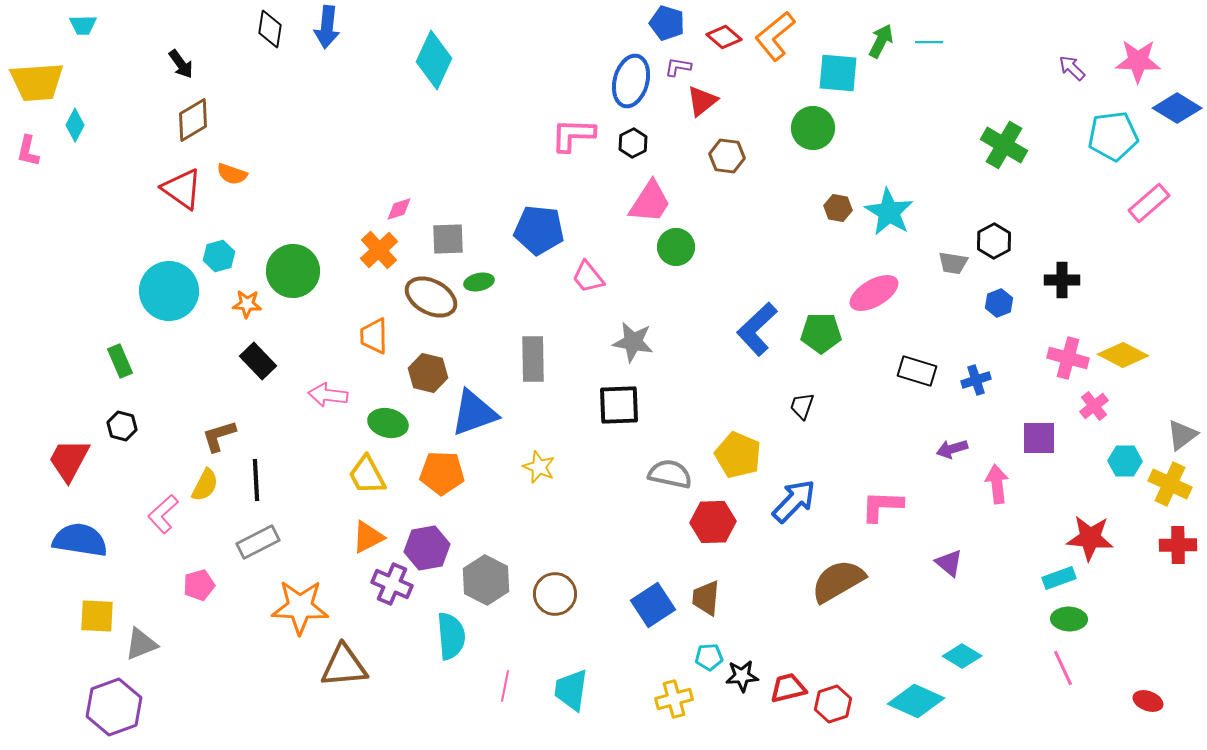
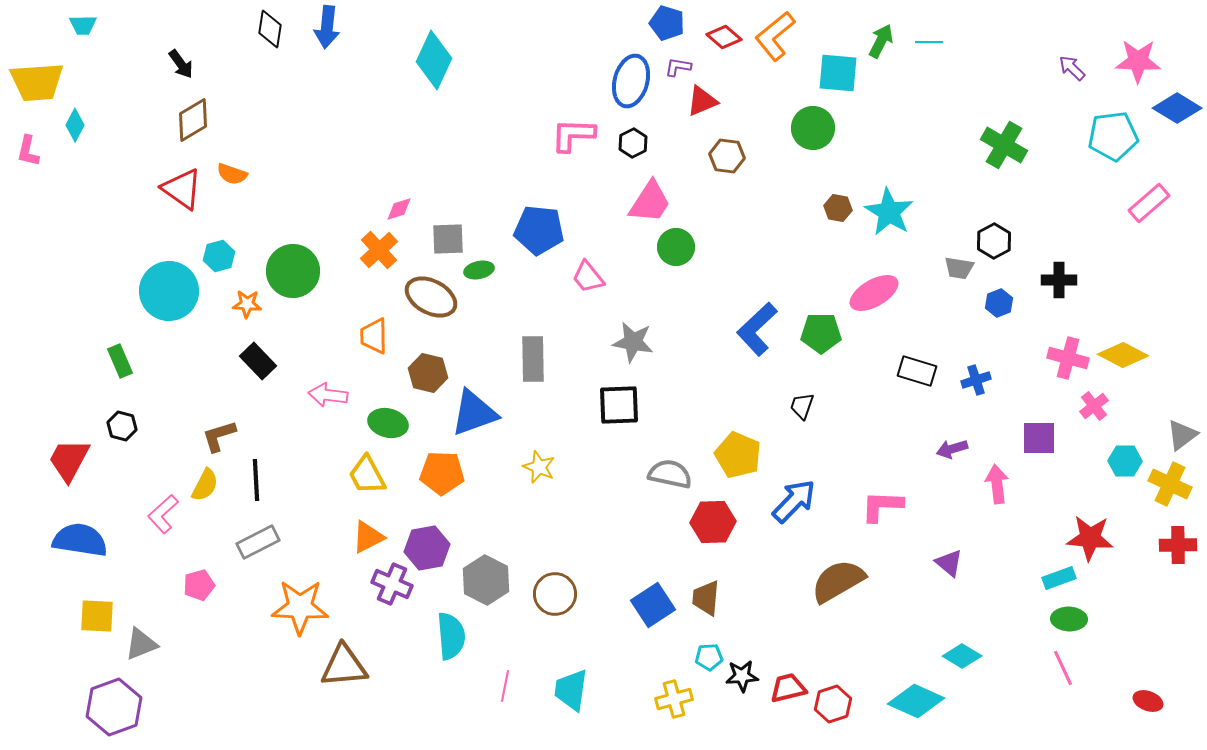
red triangle at (702, 101): rotated 16 degrees clockwise
gray trapezoid at (953, 263): moved 6 px right, 5 px down
black cross at (1062, 280): moved 3 px left
green ellipse at (479, 282): moved 12 px up
